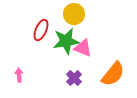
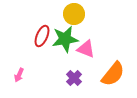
red ellipse: moved 1 px right, 6 px down
green star: moved 1 px left, 2 px up
pink triangle: moved 3 px right, 1 px down
pink arrow: rotated 152 degrees counterclockwise
